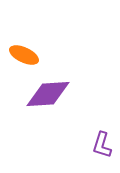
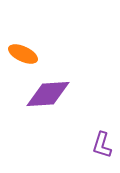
orange ellipse: moved 1 px left, 1 px up
